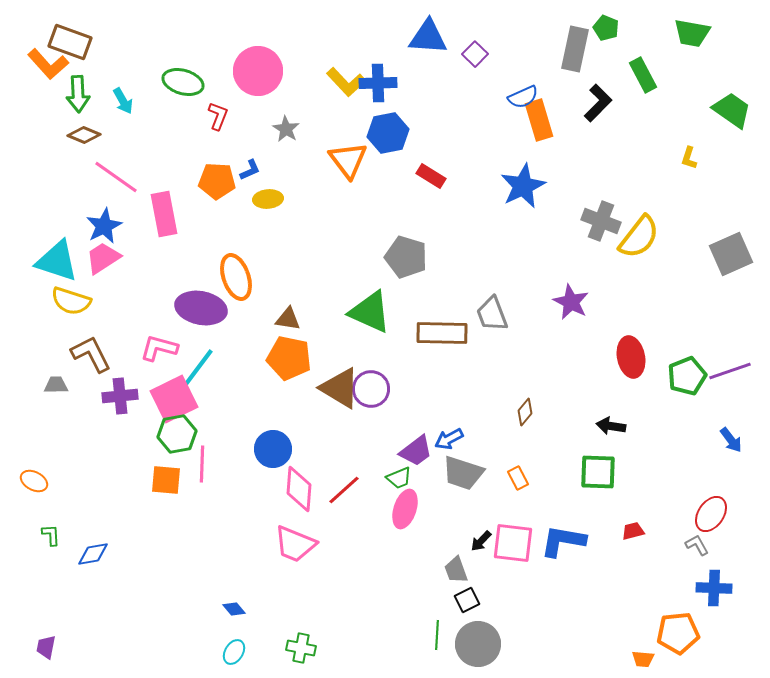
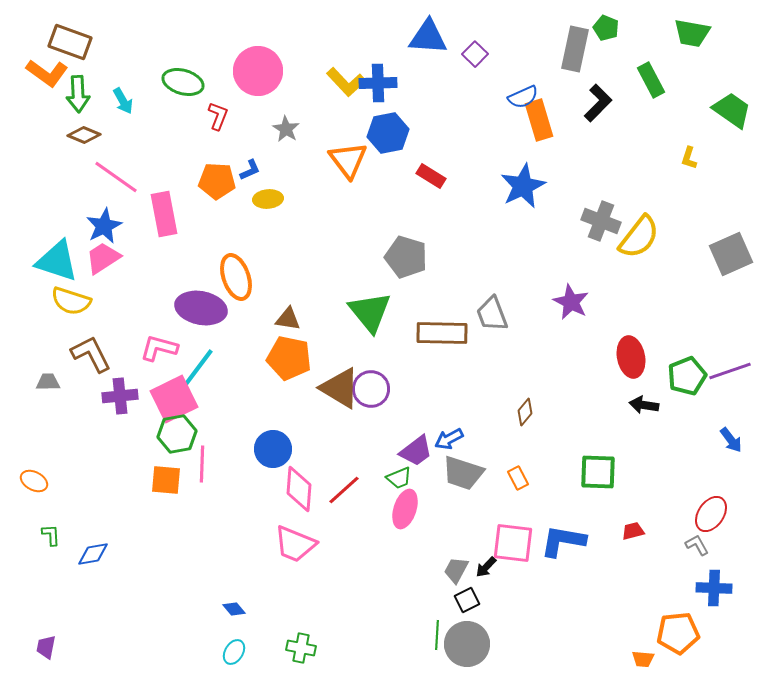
orange L-shape at (48, 64): moved 1 px left, 9 px down; rotated 12 degrees counterclockwise
green rectangle at (643, 75): moved 8 px right, 5 px down
green triangle at (370, 312): rotated 27 degrees clockwise
gray trapezoid at (56, 385): moved 8 px left, 3 px up
black arrow at (611, 426): moved 33 px right, 21 px up
black arrow at (481, 541): moved 5 px right, 26 px down
gray trapezoid at (456, 570): rotated 48 degrees clockwise
gray circle at (478, 644): moved 11 px left
